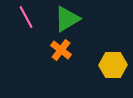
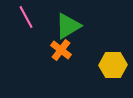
green triangle: moved 1 px right, 7 px down
